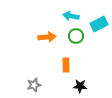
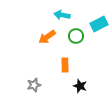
cyan arrow: moved 9 px left, 1 px up
orange arrow: rotated 150 degrees clockwise
orange rectangle: moved 1 px left
black star: rotated 16 degrees clockwise
